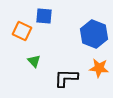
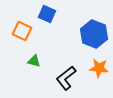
blue square: moved 3 px right, 2 px up; rotated 18 degrees clockwise
green triangle: rotated 32 degrees counterclockwise
black L-shape: rotated 40 degrees counterclockwise
